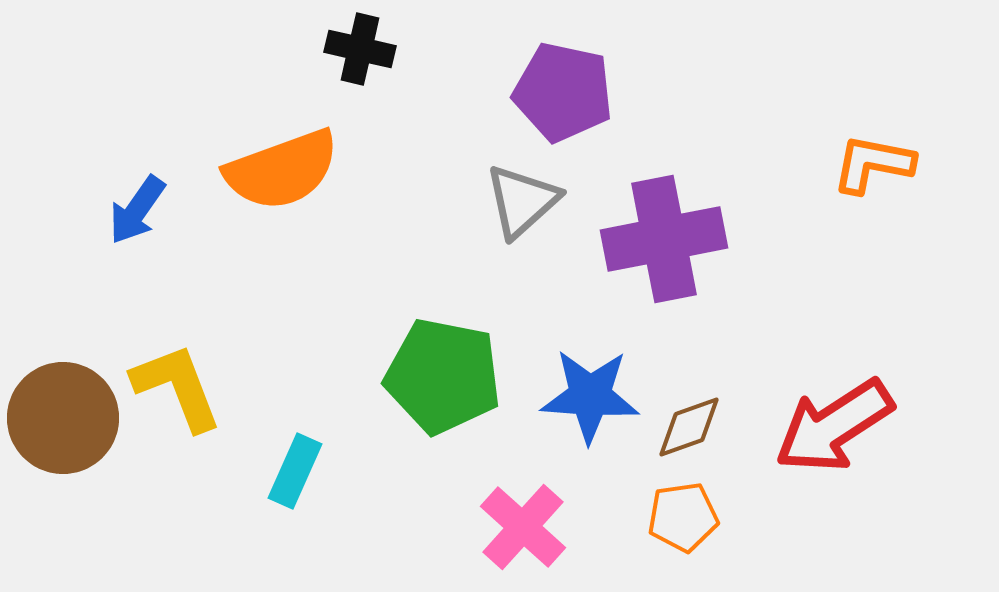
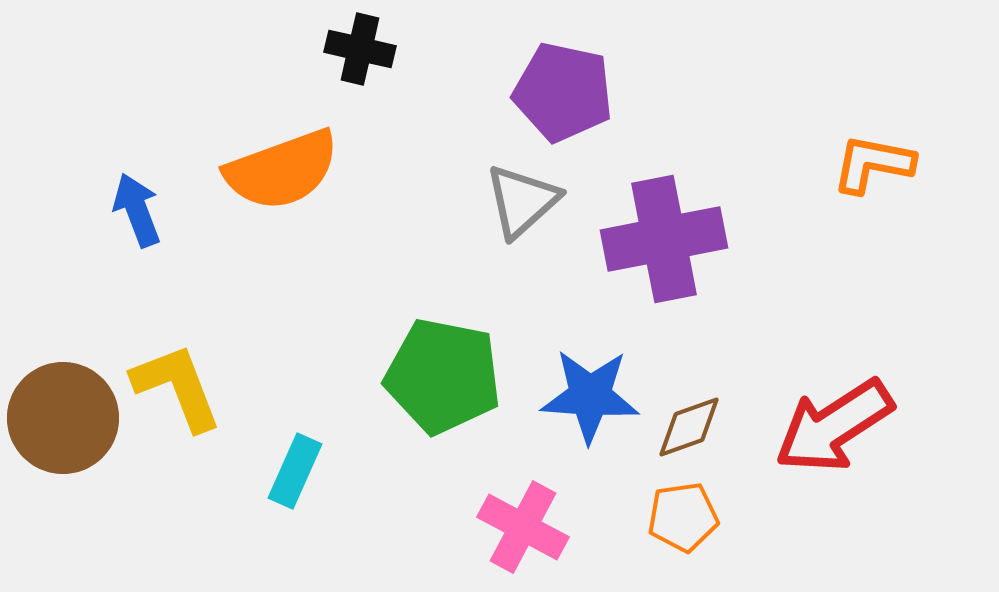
blue arrow: rotated 124 degrees clockwise
pink cross: rotated 14 degrees counterclockwise
